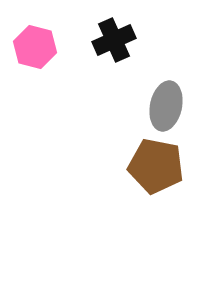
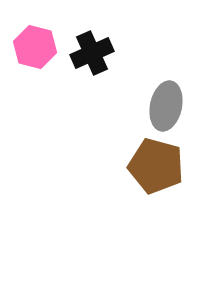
black cross: moved 22 px left, 13 px down
brown pentagon: rotated 4 degrees clockwise
